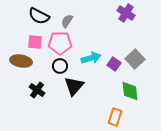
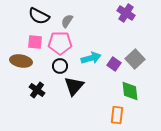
orange rectangle: moved 2 px right, 2 px up; rotated 12 degrees counterclockwise
